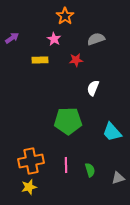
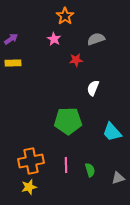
purple arrow: moved 1 px left, 1 px down
yellow rectangle: moved 27 px left, 3 px down
